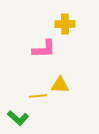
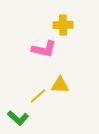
yellow cross: moved 2 px left, 1 px down
pink L-shape: rotated 15 degrees clockwise
yellow line: rotated 36 degrees counterclockwise
